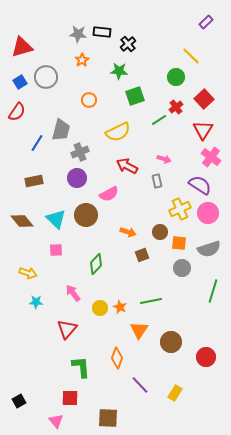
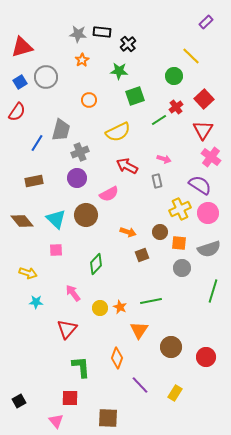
green circle at (176, 77): moved 2 px left, 1 px up
brown circle at (171, 342): moved 5 px down
